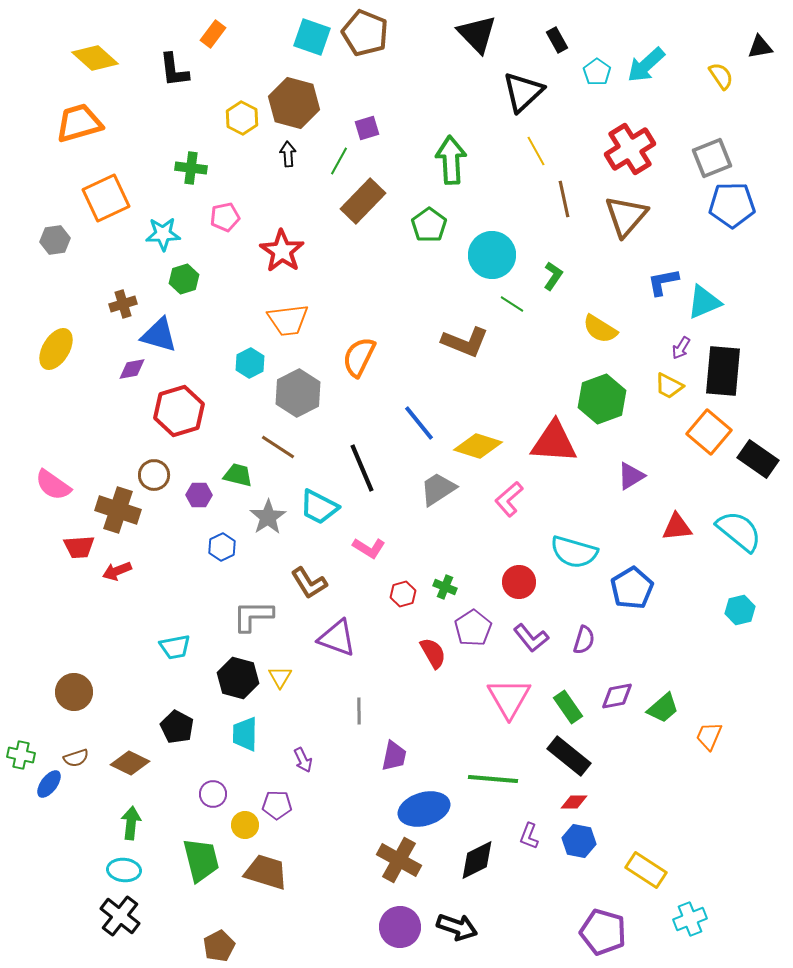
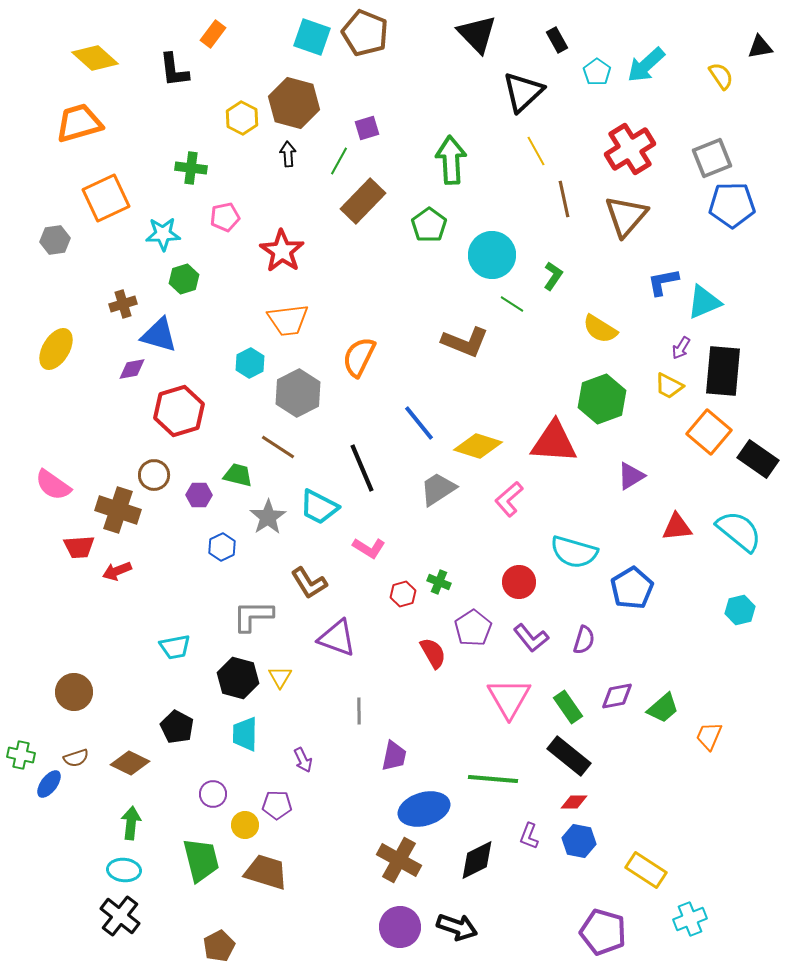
green cross at (445, 587): moved 6 px left, 5 px up
